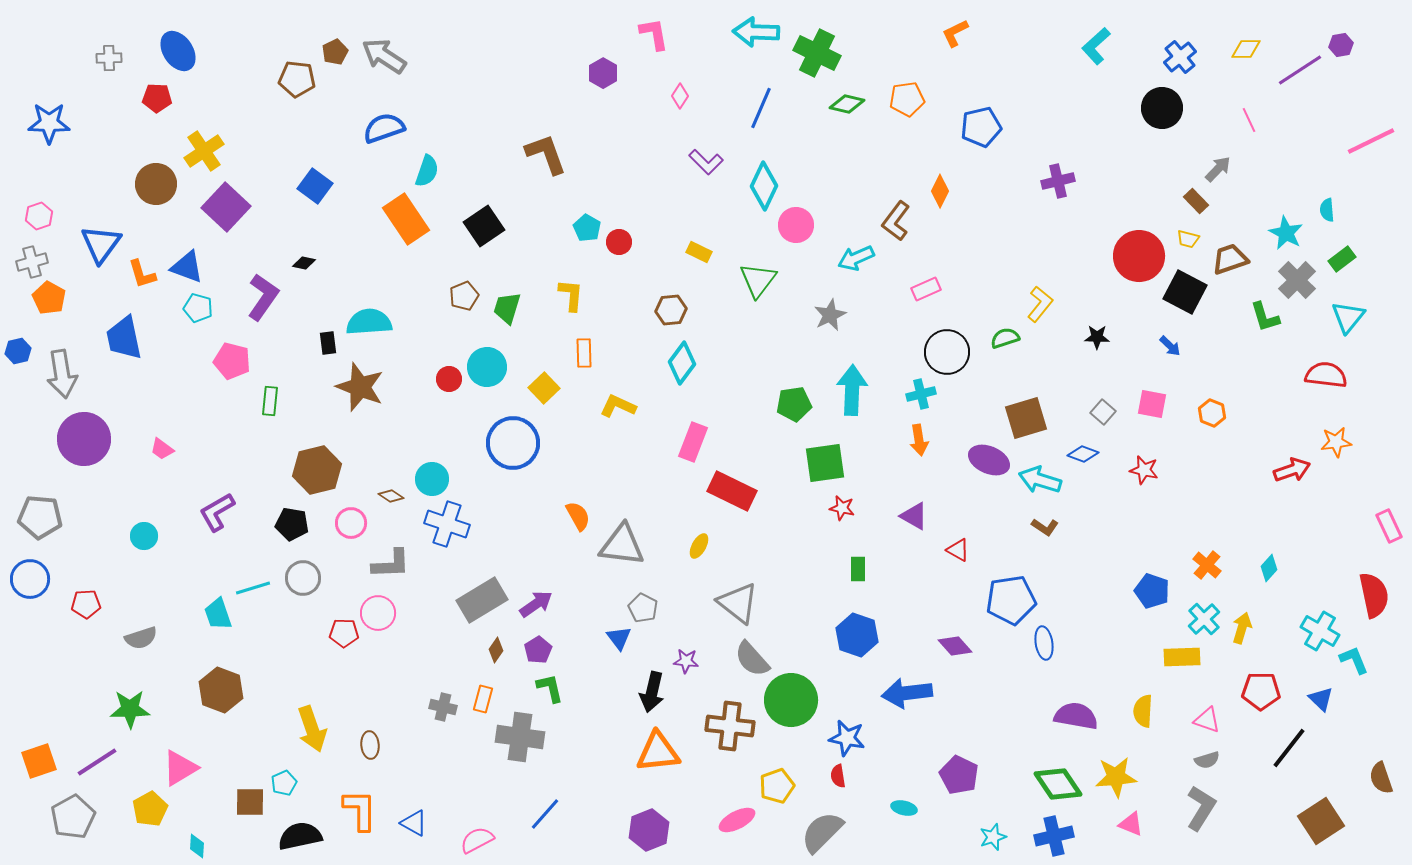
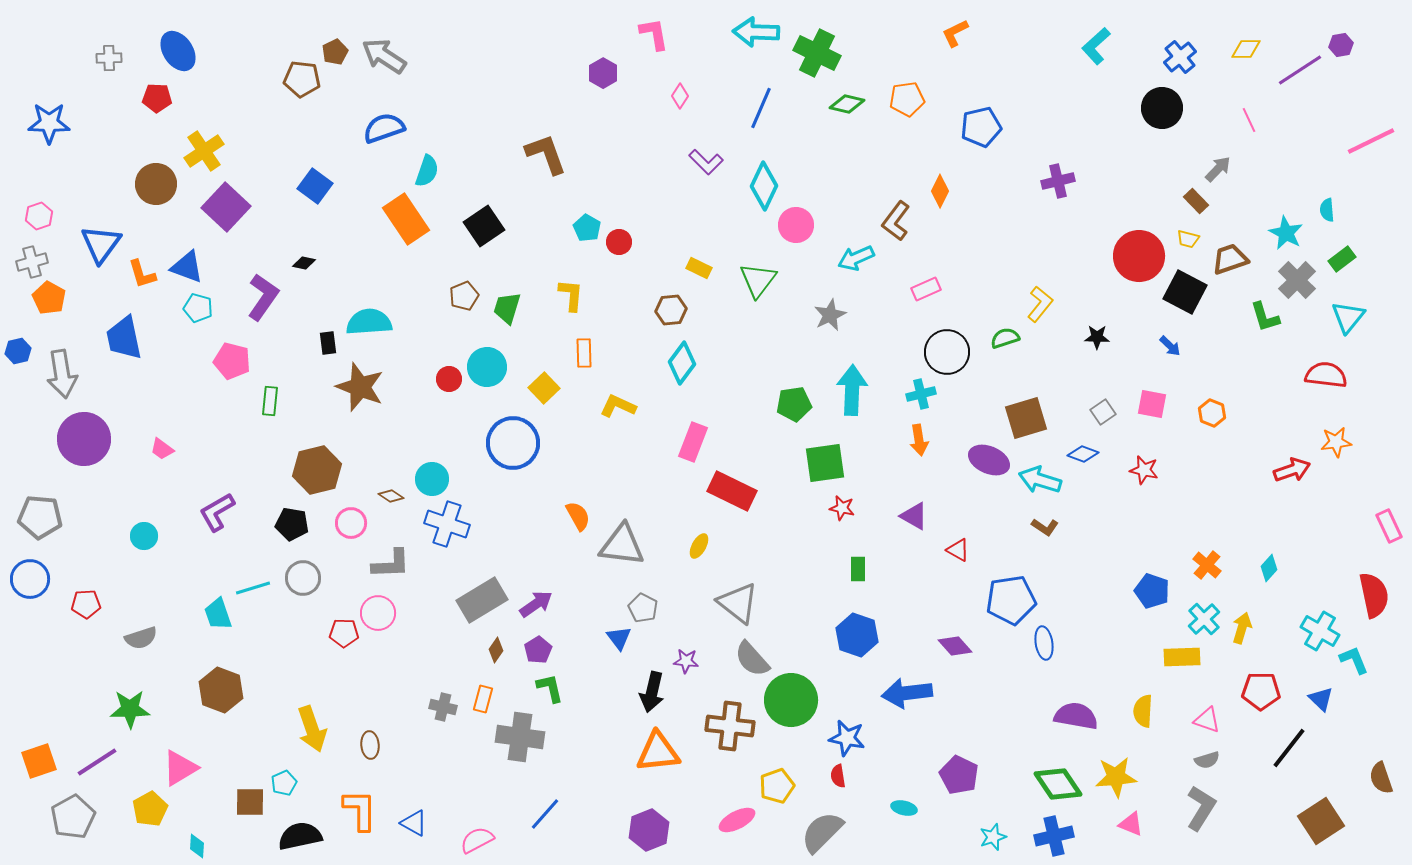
brown pentagon at (297, 79): moved 5 px right
yellow rectangle at (699, 252): moved 16 px down
gray square at (1103, 412): rotated 15 degrees clockwise
